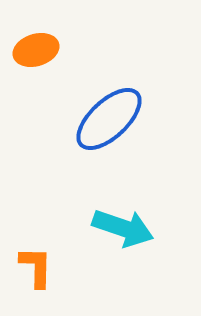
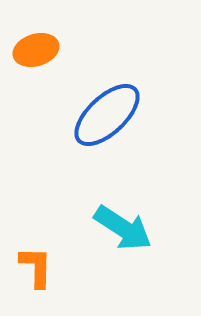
blue ellipse: moved 2 px left, 4 px up
cyan arrow: rotated 14 degrees clockwise
